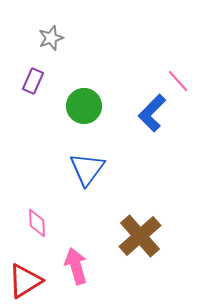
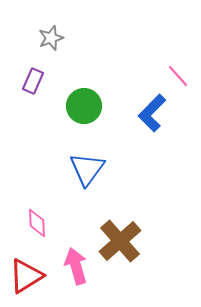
pink line: moved 5 px up
brown cross: moved 20 px left, 5 px down
red triangle: moved 1 px right, 5 px up
